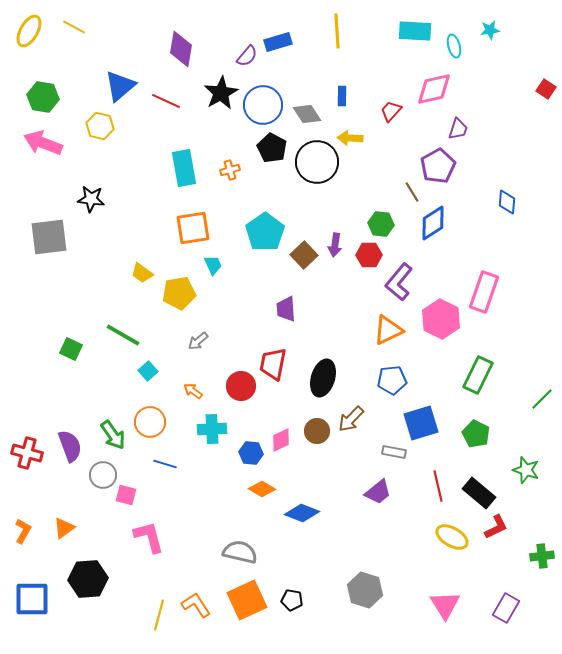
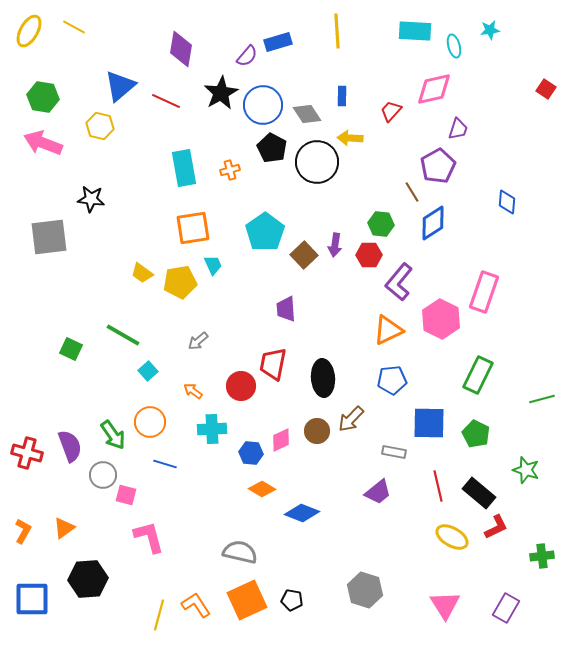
yellow pentagon at (179, 293): moved 1 px right, 11 px up
black ellipse at (323, 378): rotated 21 degrees counterclockwise
green line at (542, 399): rotated 30 degrees clockwise
blue square at (421, 423): moved 8 px right; rotated 18 degrees clockwise
